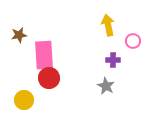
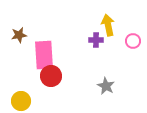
purple cross: moved 17 px left, 20 px up
red circle: moved 2 px right, 2 px up
yellow circle: moved 3 px left, 1 px down
